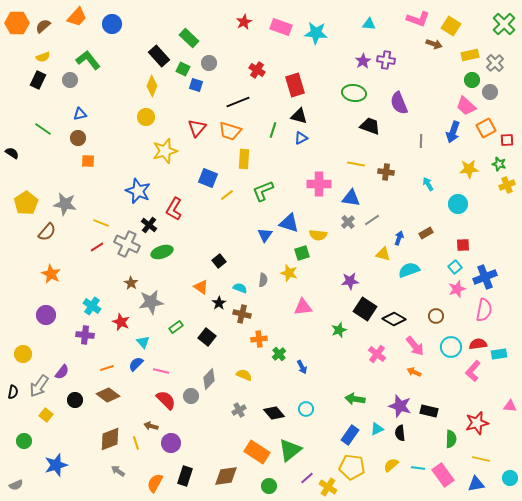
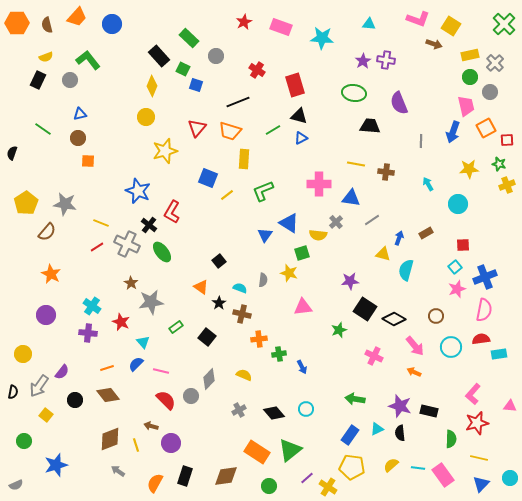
brown semicircle at (43, 26): moved 4 px right, 1 px up; rotated 63 degrees counterclockwise
cyan star at (316, 33): moved 6 px right, 5 px down
yellow semicircle at (43, 57): moved 3 px right
gray circle at (209, 63): moved 7 px right, 7 px up
green circle at (472, 80): moved 2 px left, 3 px up
pink trapezoid at (466, 106): rotated 145 degrees counterclockwise
black trapezoid at (370, 126): rotated 15 degrees counterclockwise
green line at (273, 130): rotated 42 degrees clockwise
black semicircle at (12, 153): rotated 104 degrees counterclockwise
red L-shape at (174, 209): moved 2 px left, 3 px down
gray cross at (348, 222): moved 12 px left
blue triangle at (289, 223): rotated 15 degrees clockwise
green ellipse at (162, 252): rotated 70 degrees clockwise
cyan semicircle at (409, 270): moved 3 px left; rotated 55 degrees counterclockwise
purple cross at (85, 335): moved 3 px right, 2 px up
red semicircle at (478, 344): moved 3 px right, 5 px up
green cross at (279, 354): rotated 32 degrees clockwise
pink cross at (377, 354): moved 3 px left, 2 px down; rotated 12 degrees counterclockwise
pink L-shape at (473, 371): moved 23 px down
brown diamond at (108, 395): rotated 15 degrees clockwise
yellow line at (136, 443): moved 2 px down
yellow line at (481, 459): moved 2 px left, 1 px up
blue triangle at (476, 484): moved 5 px right; rotated 36 degrees counterclockwise
